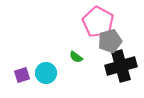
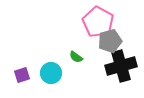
cyan circle: moved 5 px right
